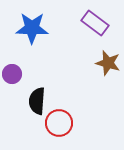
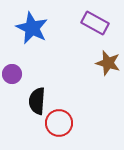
purple rectangle: rotated 8 degrees counterclockwise
blue star: rotated 24 degrees clockwise
